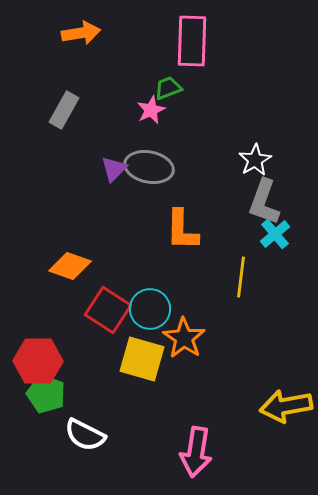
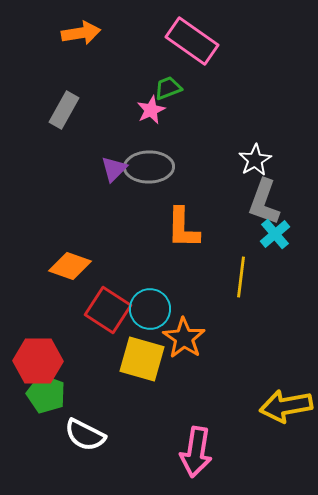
pink rectangle: rotated 57 degrees counterclockwise
gray ellipse: rotated 12 degrees counterclockwise
orange L-shape: moved 1 px right, 2 px up
